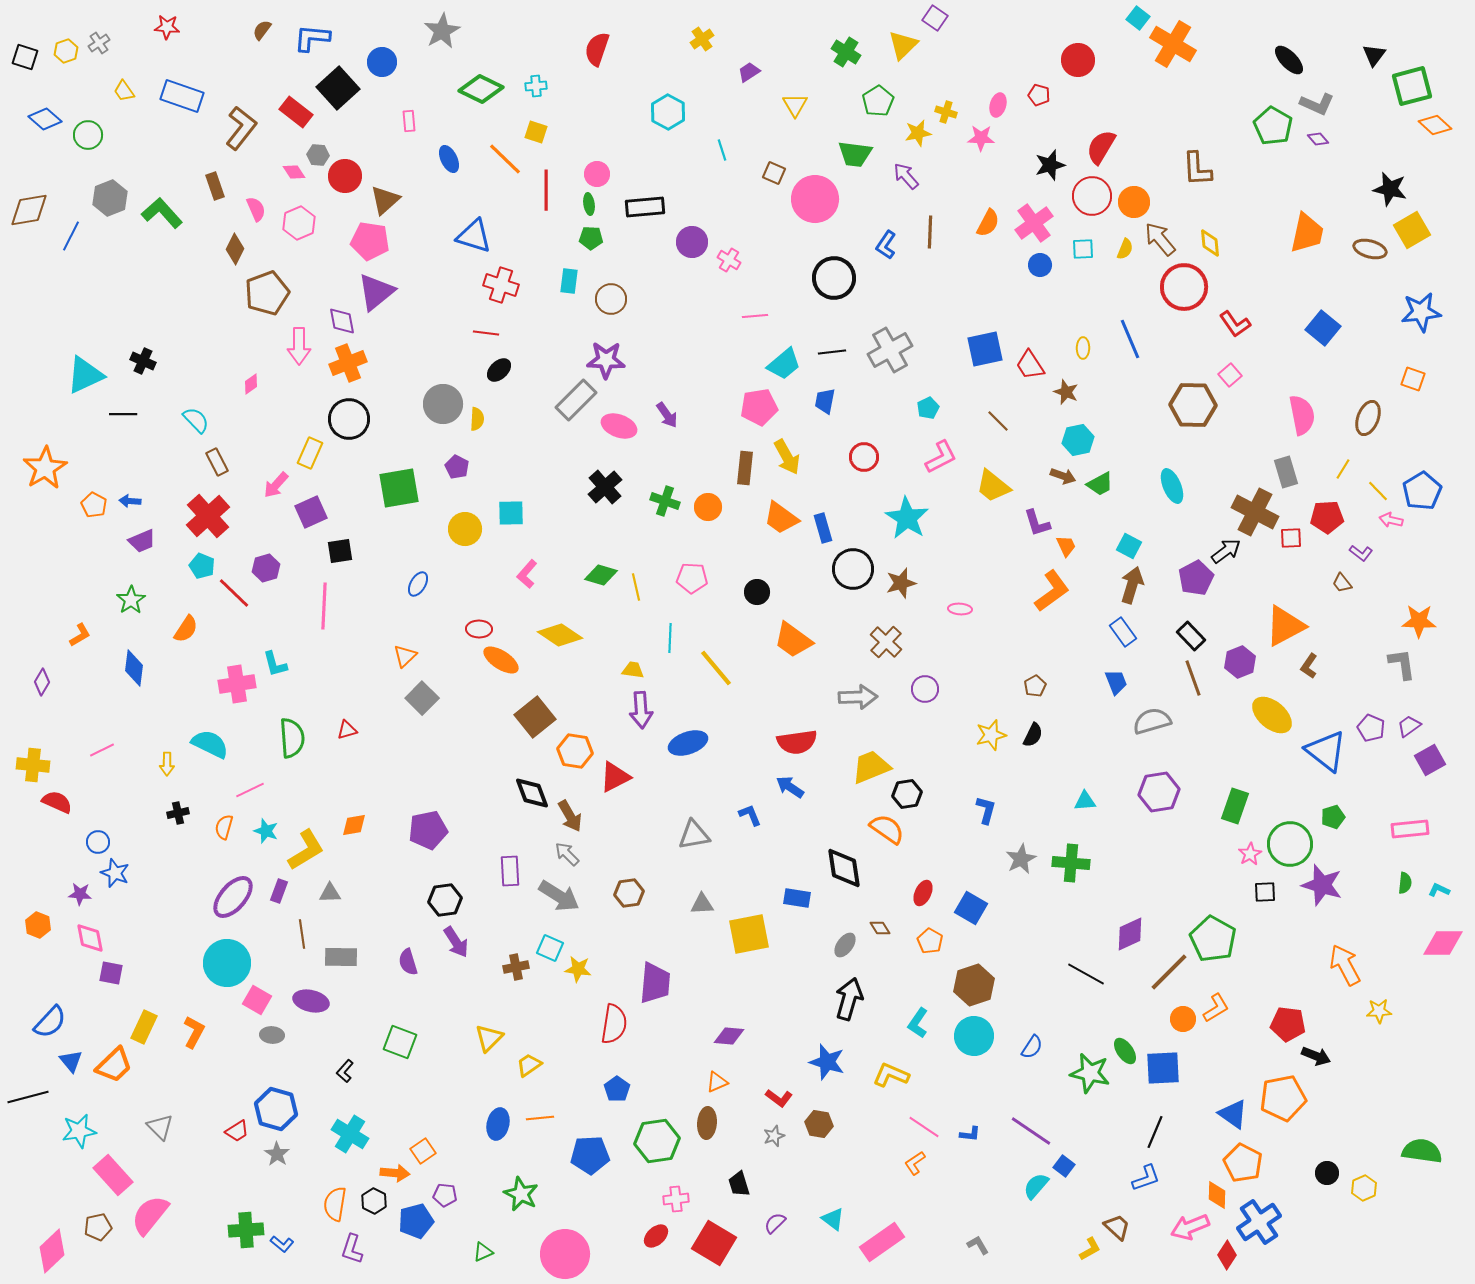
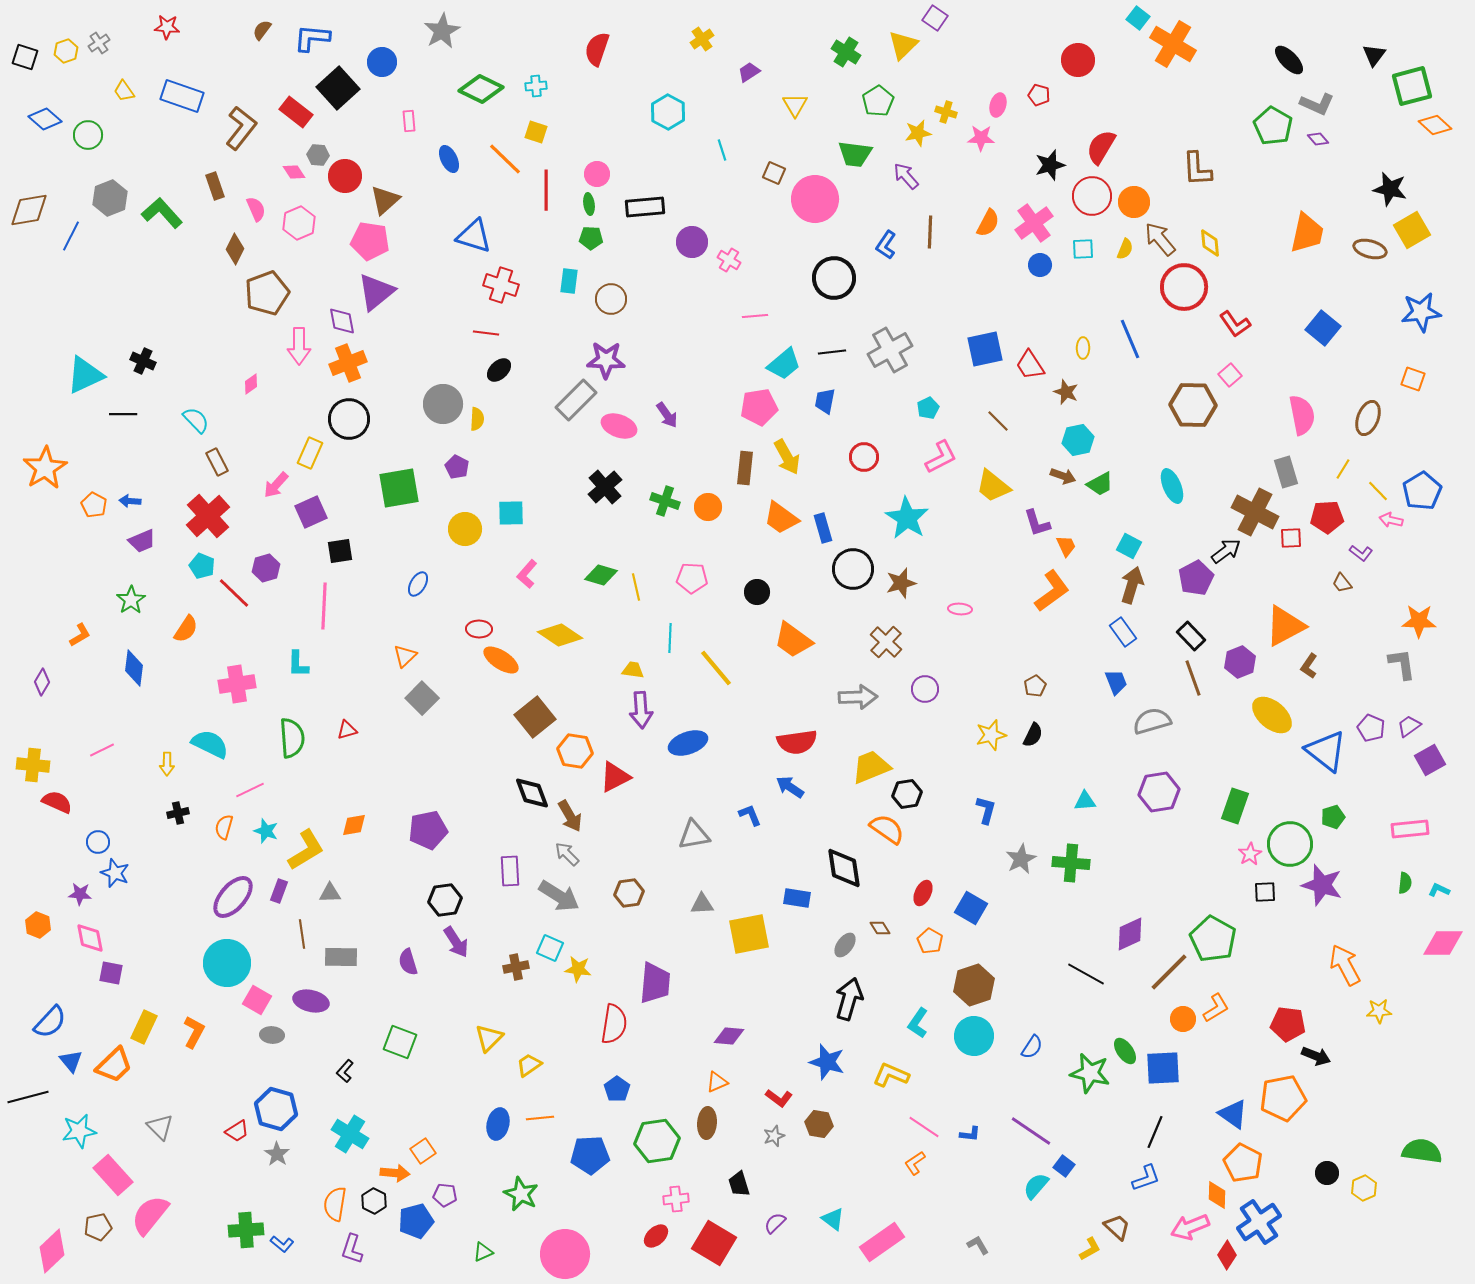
cyan L-shape at (275, 664): moved 23 px right; rotated 16 degrees clockwise
